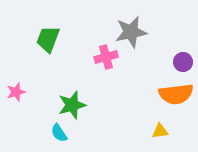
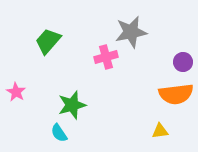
green trapezoid: moved 2 px down; rotated 20 degrees clockwise
pink star: rotated 24 degrees counterclockwise
